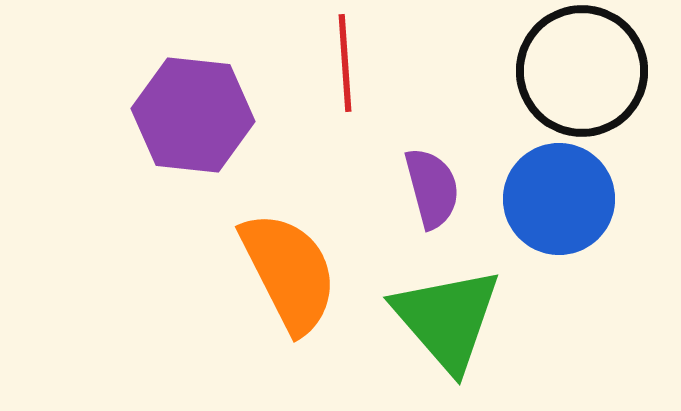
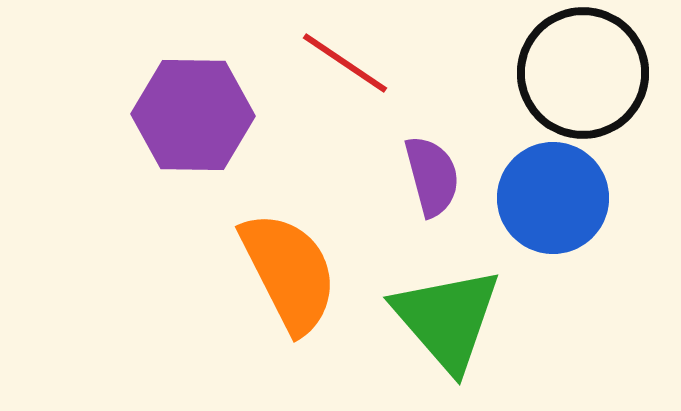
red line: rotated 52 degrees counterclockwise
black circle: moved 1 px right, 2 px down
purple hexagon: rotated 5 degrees counterclockwise
purple semicircle: moved 12 px up
blue circle: moved 6 px left, 1 px up
